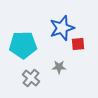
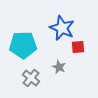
blue star: rotated 30 degrees counterclockwise
red square: moved 3 px down
gray star: rotated 24 degrees clockwise
